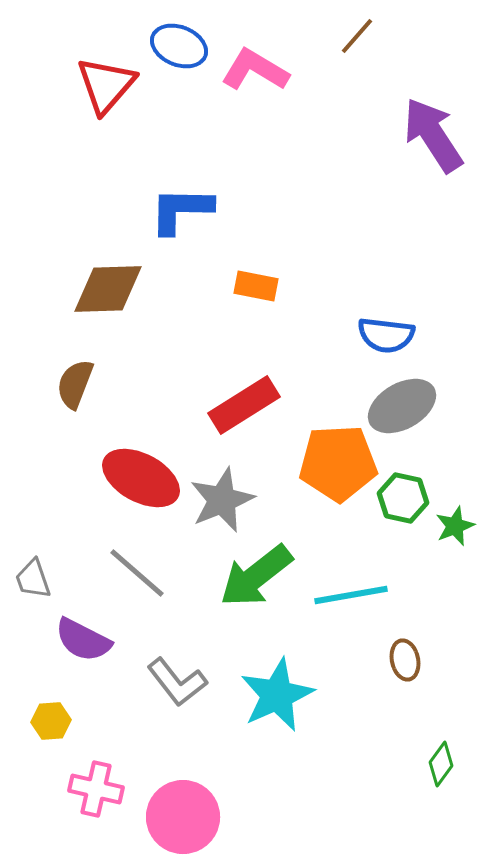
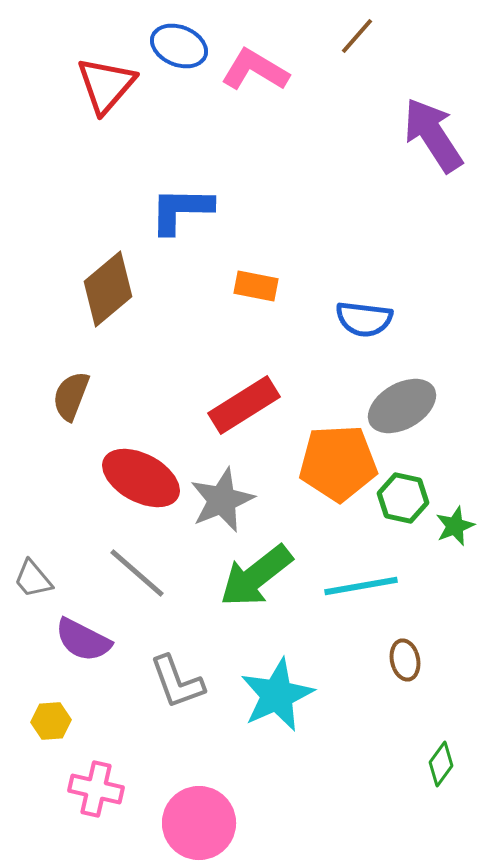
brown diamond: rotated 38 degrees counterclockwise
blue semicircle: moved 22 px left, 16 px up
brown semicircle: moved 4 px left, 12 px down
gray trapezoid: rotated 21 degrees counterclockwise
cyan line: moved 10 px right, 9 px up
gray L-shape: rotated 18 degrees clockwise
pink circle: moved 16 px right, 6 px down
